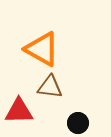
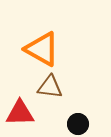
red triangle: moved 1 px right, 2 px down
black circle: moved 1 px down
